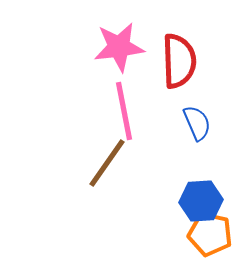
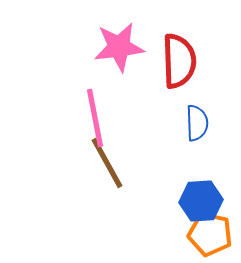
pink line: moved 29 px left, 7 px down
blue semicircle: rotated 21 degrees clockwise
brown line: rotated 64 degrees counterclockwise
